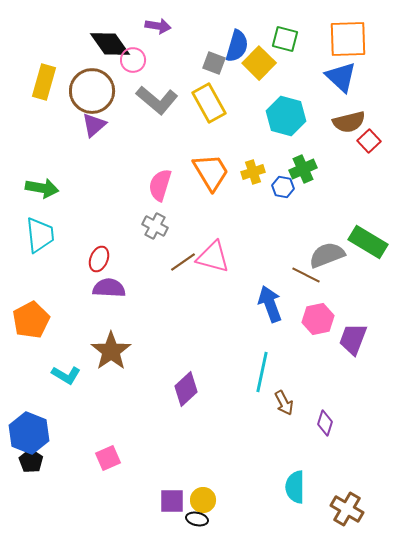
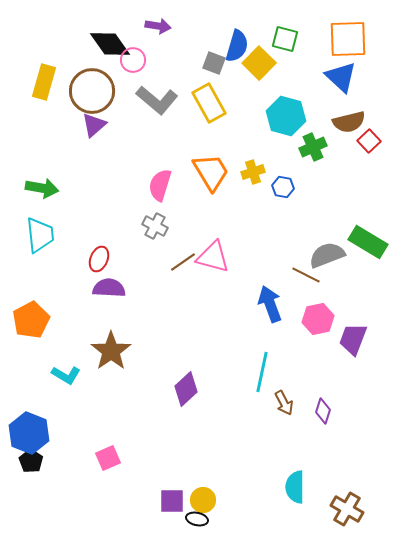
green cross at (303, 169): moved 10 px right, 22 px up
purple diamond at (325, 423): moved 2 px left, 12 px up
